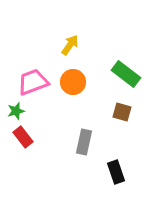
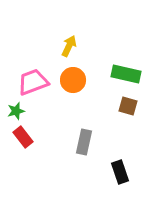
yellow arrow: moved 1 px left, 1 px down; rotated 10 degrees counterclockwise
green rectangle: rotated 24 degrees counterclockwise
orange circle: moved 2 px up
brown square: moved 6 px right, 6 px up
black rectangle: moved 4 px right
